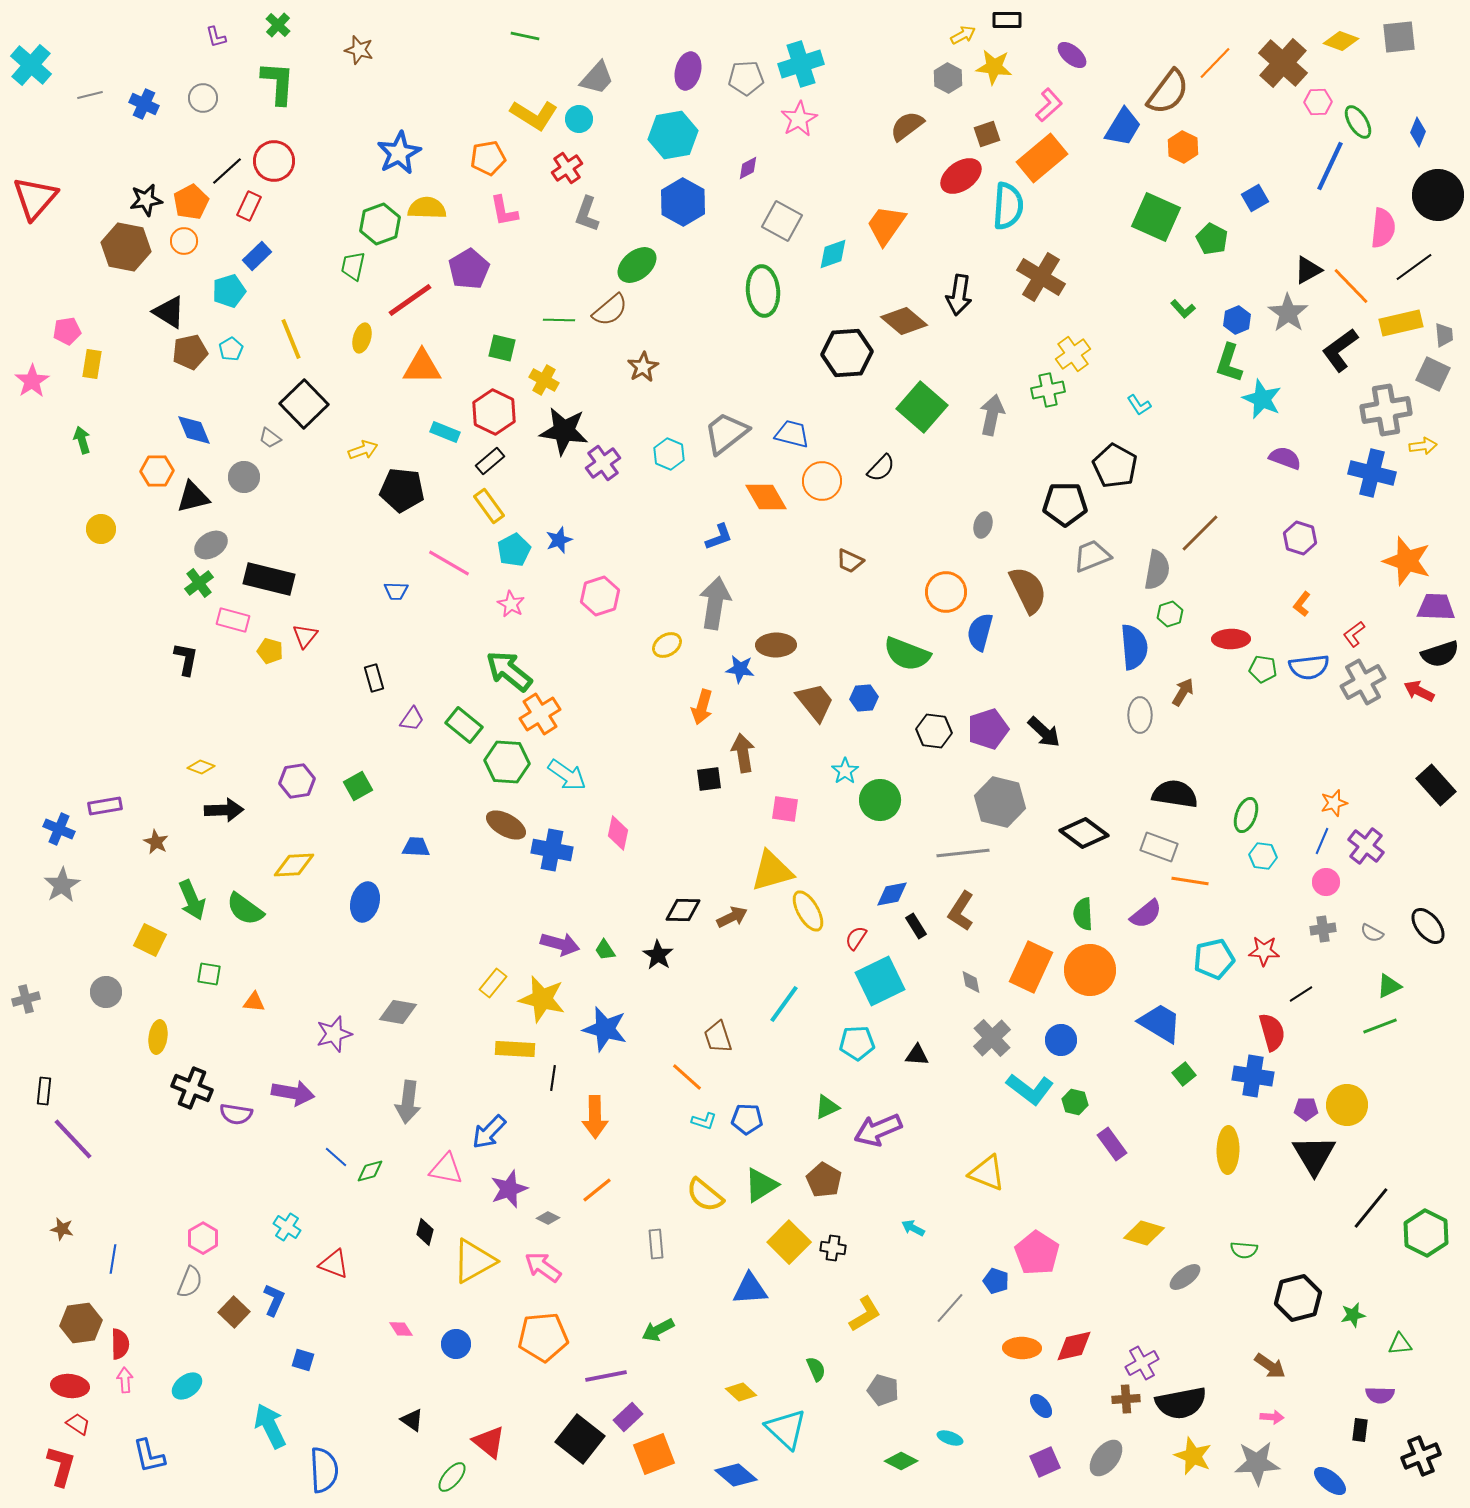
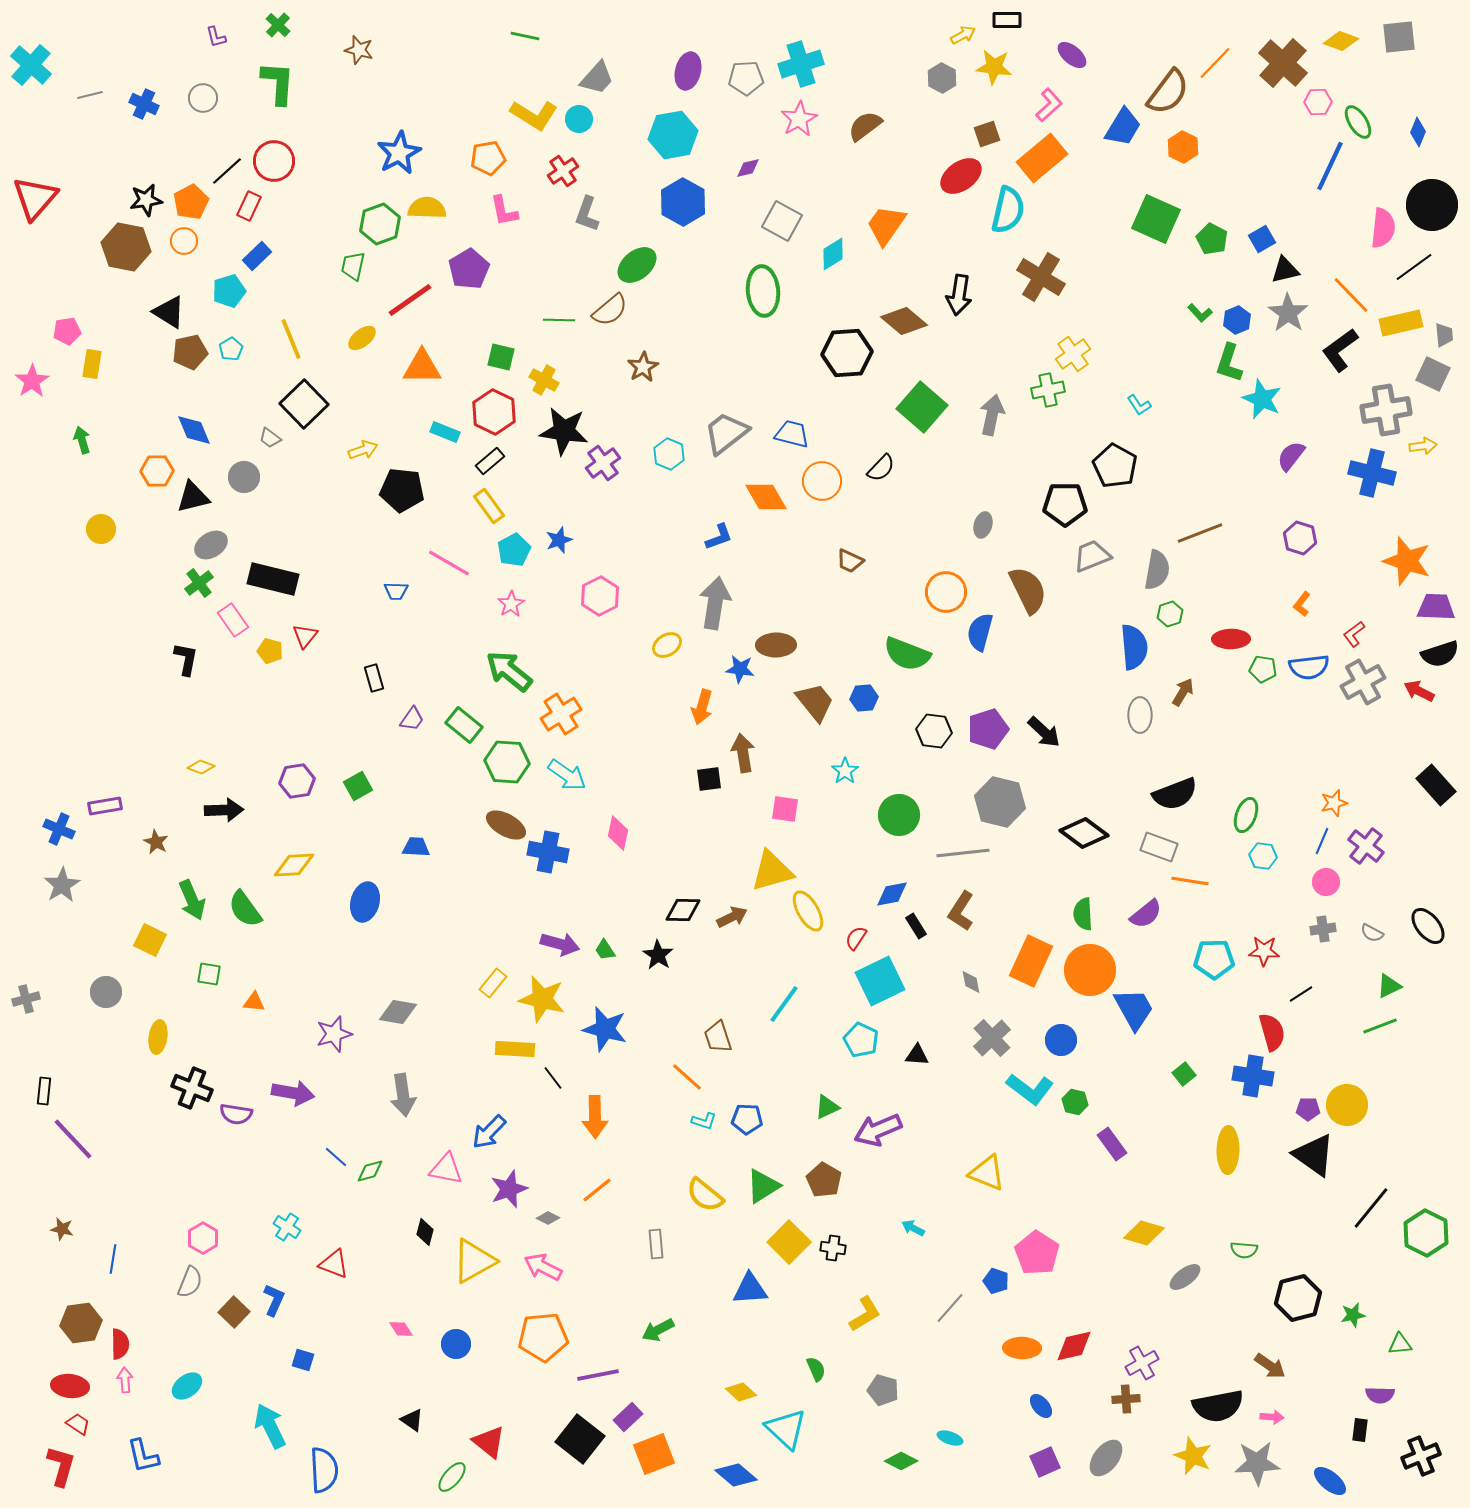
gray hexagon at (948, 78): moved 6 px left
brown semicircle at (907, 126): moved 42 px left
red cross at (567, 168): moved 4 px left, 3 px down
purple diamond at (748, 168): rotated 15 degrees clockwise
black circle at (1438, 195): moved 6 px left, 10 px down
blue square at (1255, 198): moved 7 px right, 41 px down
cyan semicircle at (1008, 206): moved 4 px down; rotated 9 degrees clockwise
green square at (1156, 217): moved 2 px down
cyan diamond at (833, 254): rotated 12 degrees counterclockwise
black triangle at (1308, 270): moved 23 px left; rotated 16 degrees clockwise
orange line at (1351, 286): moved 9 px down
green L-shape at (1183, 309): moved 17 px right, 4 px down
yellow ellipse at (362, 338): rotated 36 degrees clockwise
green square at (502, 348): moved 1 px left, 9 px down
purple semicircle at (1285, 458): moved 6 px right, 2 px up; rotated 72 degrees counterclockwise
brown line at (1200, 533): rotated 24 degrees clockwise
black rectangle at (269, 579): moved 4 px right
pink hexagon at (600, 596): rotated 9 degrees counterclockwise
pink star at (511, 604): rotated 12 degrees clockwise
pink rectangle at (233, 620): rotated 40 degrees clockwise
orange cross at (540, 714): moved 21 px right
black semicircle at (1175, 794): rotated 150 degrees clockwise
green circle at (880, 800): moved 19 px right, 15 px down
blue cross at (552, 850): moved 4 px left, 2 px down
green semicircle at (245, 909): rotated 18 degrees clockwise
cyan pentagon at (1214, 959): rotated 12 degrees clockwise
orange rectangle at (1031, 967): moved 6 px up
blue trapezoid at (1160, 1023): moved 26 px left, 14 px up; rotated 30 degrees clockwise
cyan pentagon at (857, 1043): moved 4 px right, 3 px up; rotated 28 degrees clockwise
black line at (553, 1078): rotated 45 degrees counterclockwise
gray arrow at (408, 1102): moved 5 px left, 7 px up; rotated 15 degrees counterclockwise
purple pentagon at (1306, 1109): moved 2 px right
black triangle at (1314, 1155): rotated 24 degrees counterclockwise
green triangle at (761, 1185): moved 2 px right, 1 px down
pink arrow at (543, 1267): rotated 9 degrees counterclockwise
purple line at (606, 1376): moved 8 px left, 1 px up
black semicircle at (1181, 1403): moved 37 px right, 3 px down
blue L-shape at (149, 1456): moved 6 px left
